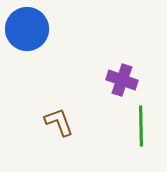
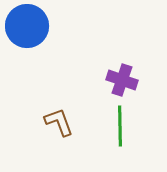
blue circle: moved 3 px up
green line: moved 21 px left
